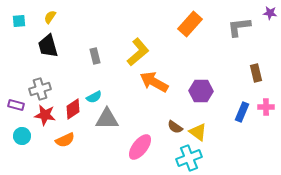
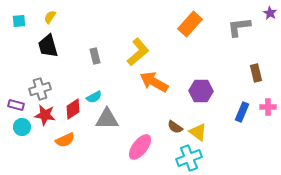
purple star: rotated 24 degrees clockwise
pink cross: moved 2 px right
cyan circle: moved 9 px up
